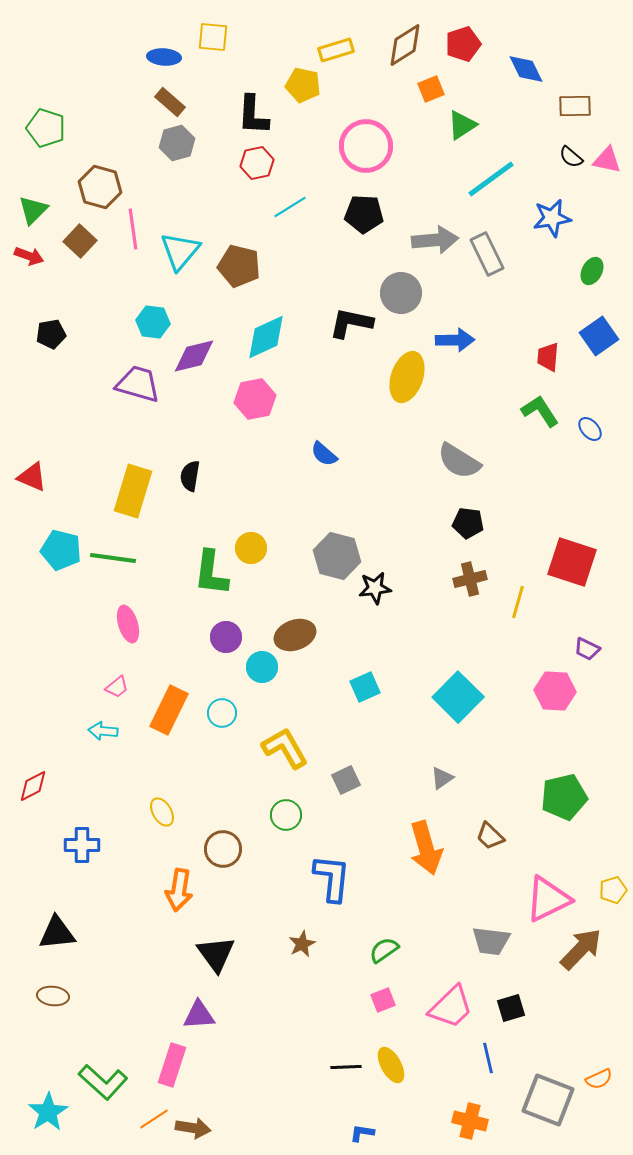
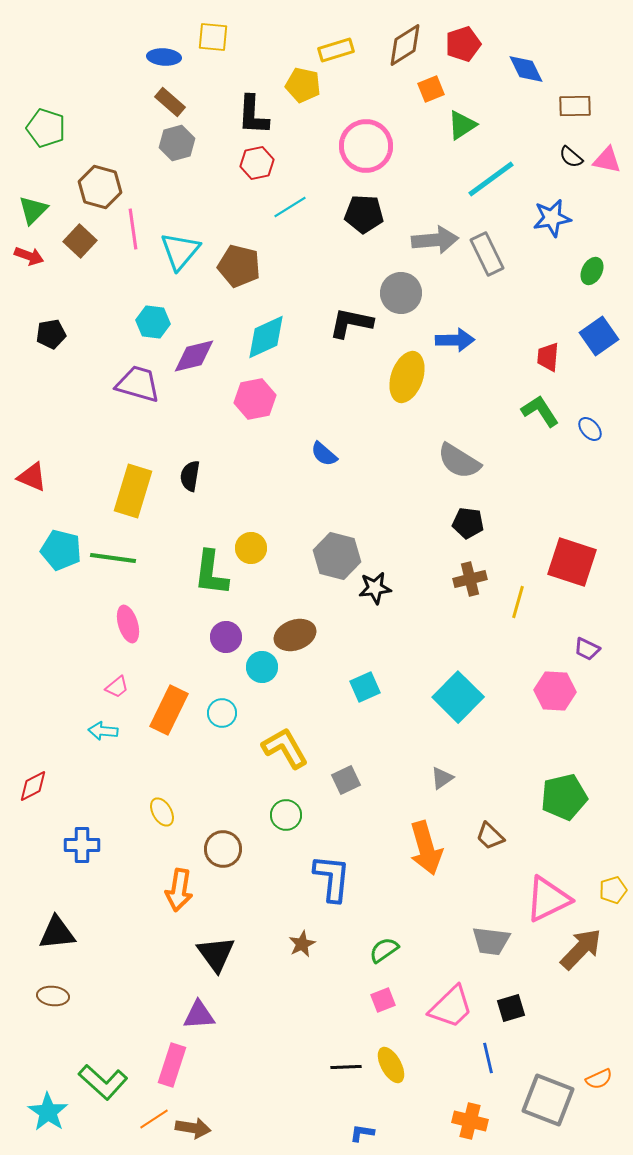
cyan star at (48, 1112): rotated 6 degrees counterclockwise
